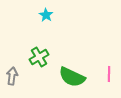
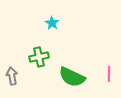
cyan star: moved 6 px right, 8 px down
green cross: rotated 18 degrees clockwise
gray arrow: rotated 18 degrees counterclockwise
